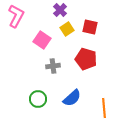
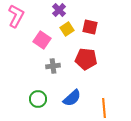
purple cross: moved 1 px left
red pentagon: rotated 10 degrees counterclockwise
